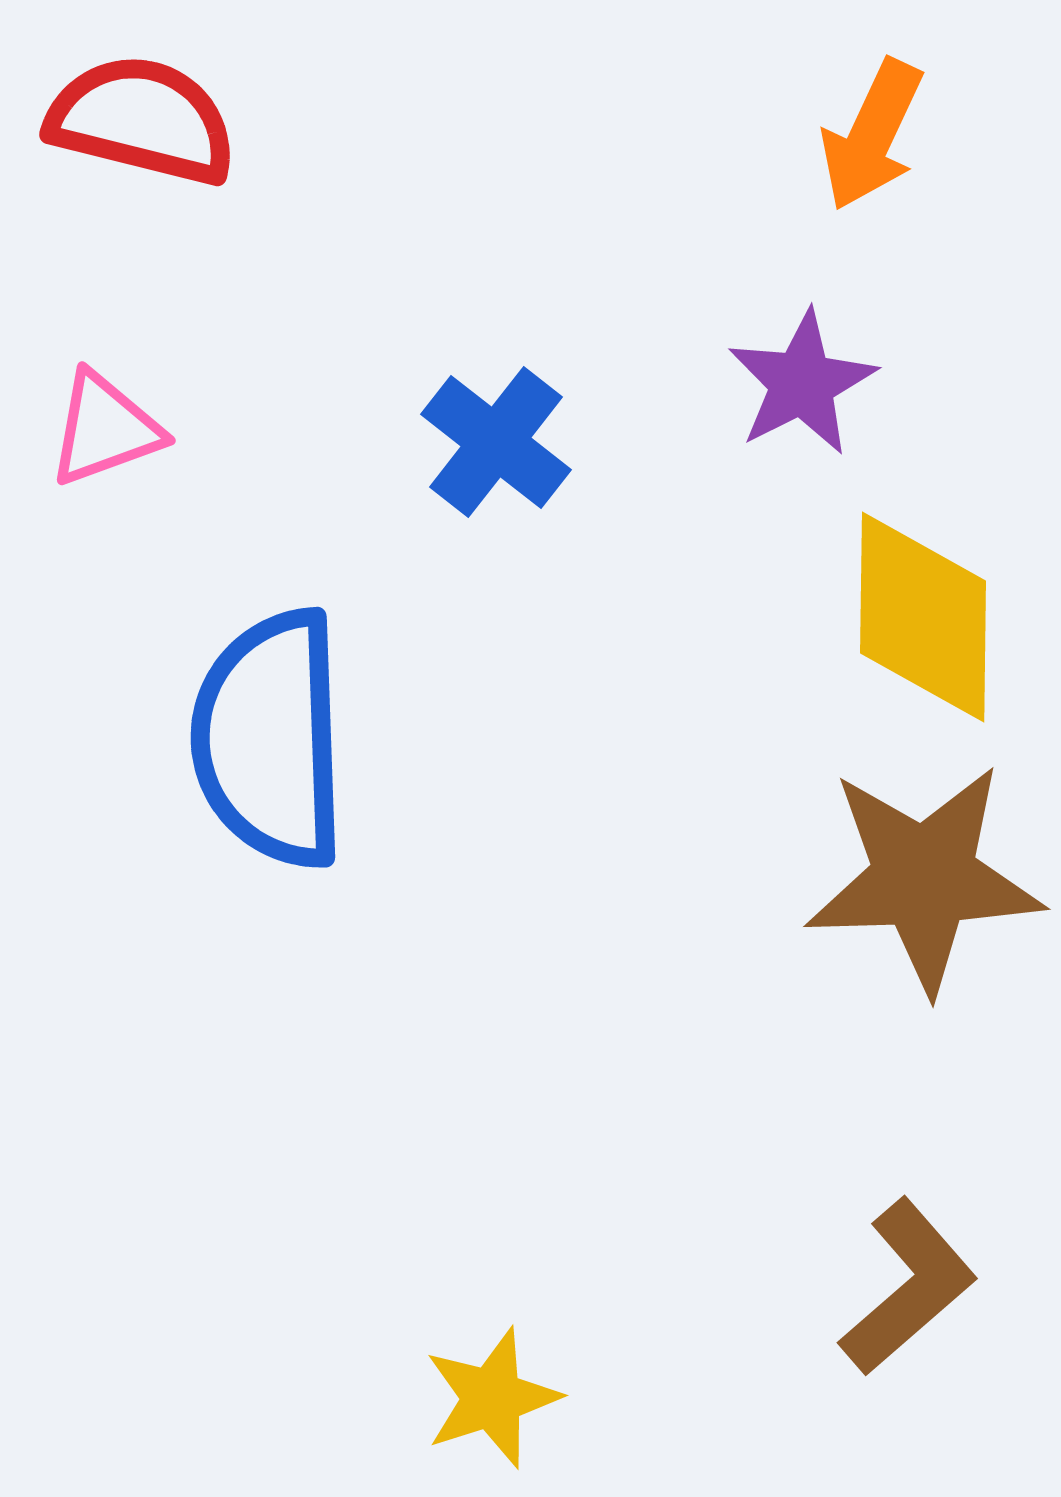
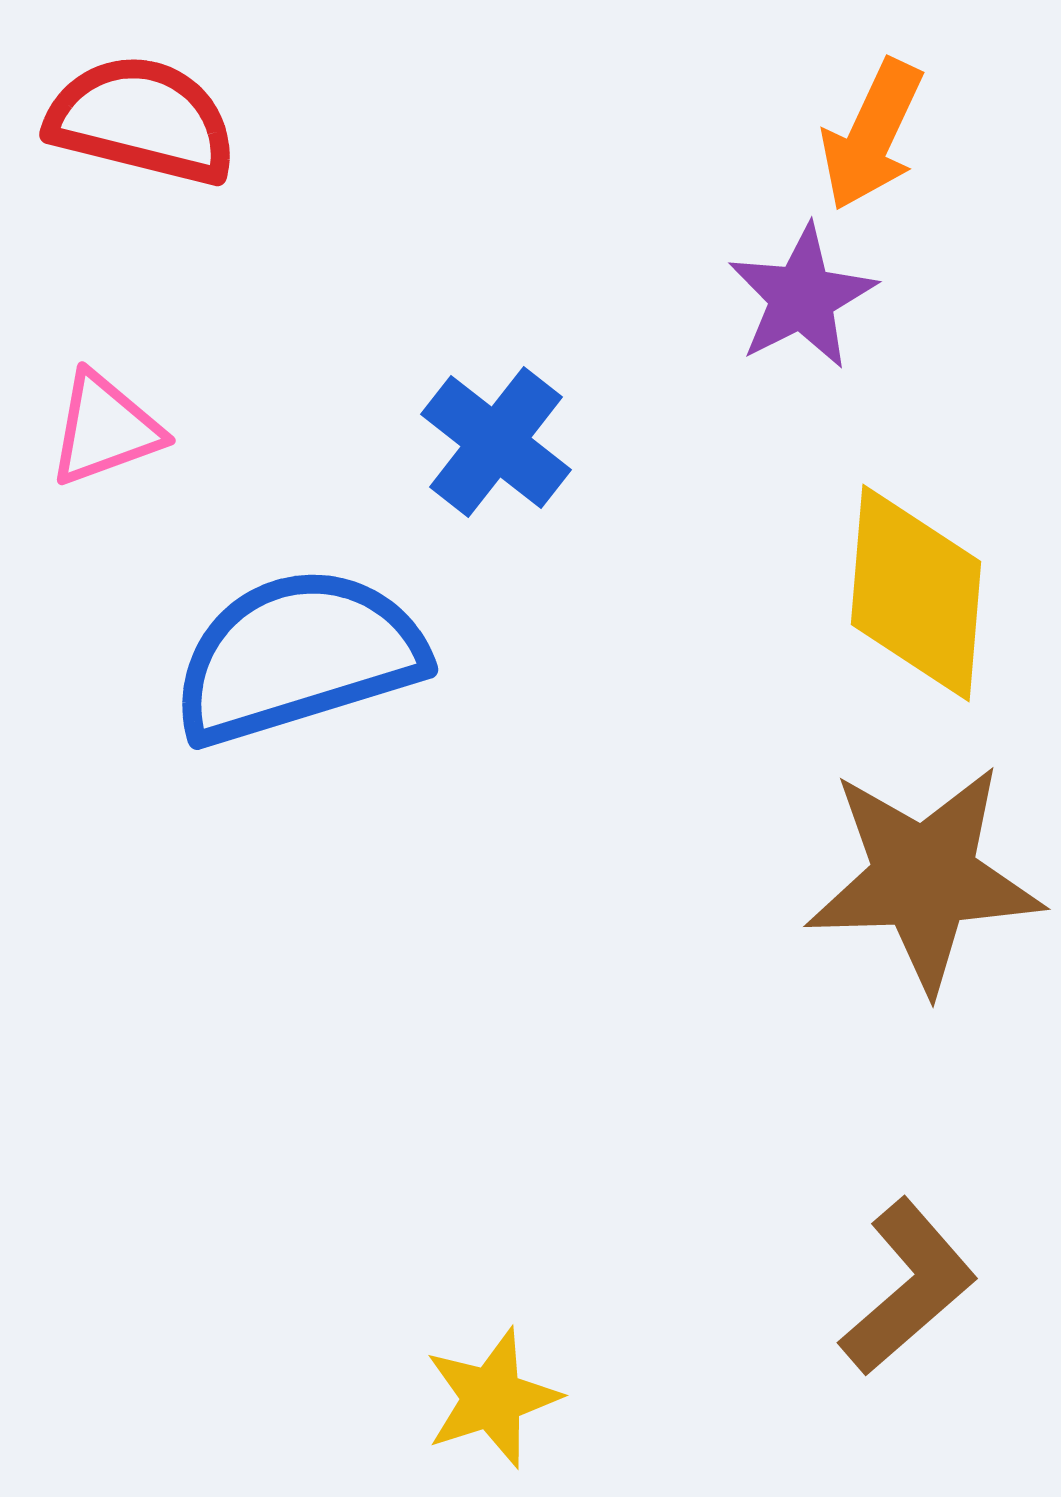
purple star: moved 86 px up
yellow diamond: moved 7 px left, 24 px up; rotated 4 degrees clockwise
blue semicircle: moved 28 px right, 83 px up; rotated 75 degrees clockwise
